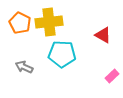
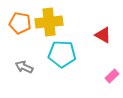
orange pentagon: rotated 15 degrees counterclockwise
